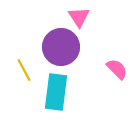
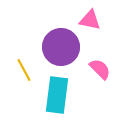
pink triangle: moved 11 px right, 3 px down; rotated 45 degrees counterclockwise
pink semicircle: moved 17 px left
cyan rectangle: moved 1 px right, 3 px down
